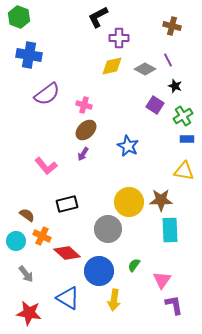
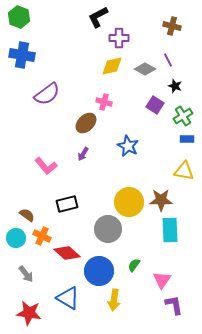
blue cross: moved 7 px left
pink cross: moved 20 px right, 3 px up
brown ellipse: moved 7 px up
cyan circle: moved 3 px up
